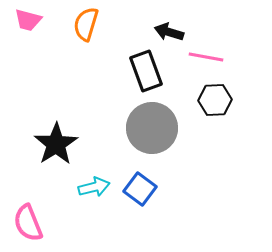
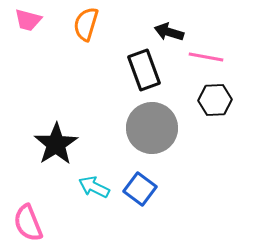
black rectangle: moved 2 px left, 1 px up
cyan arrow: rotated 140 degrees counterclockwise
